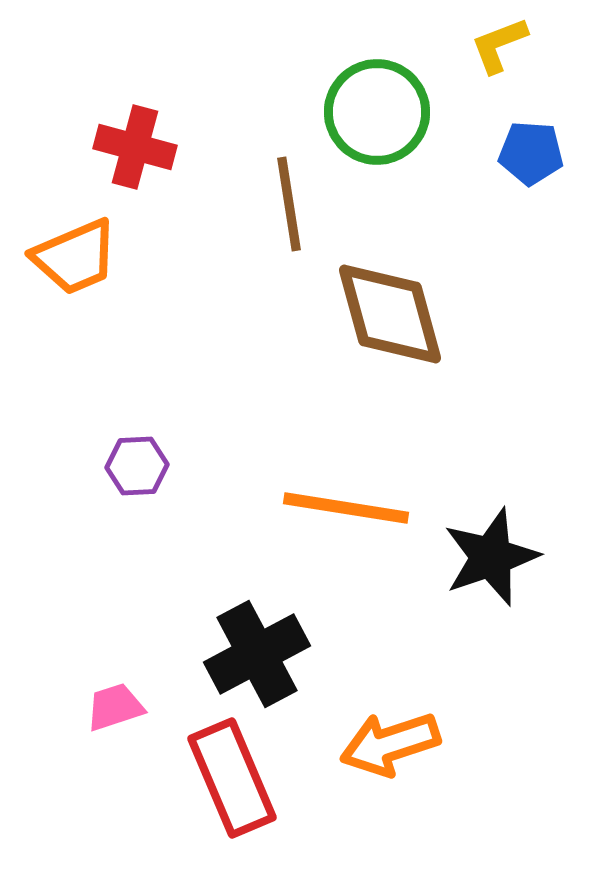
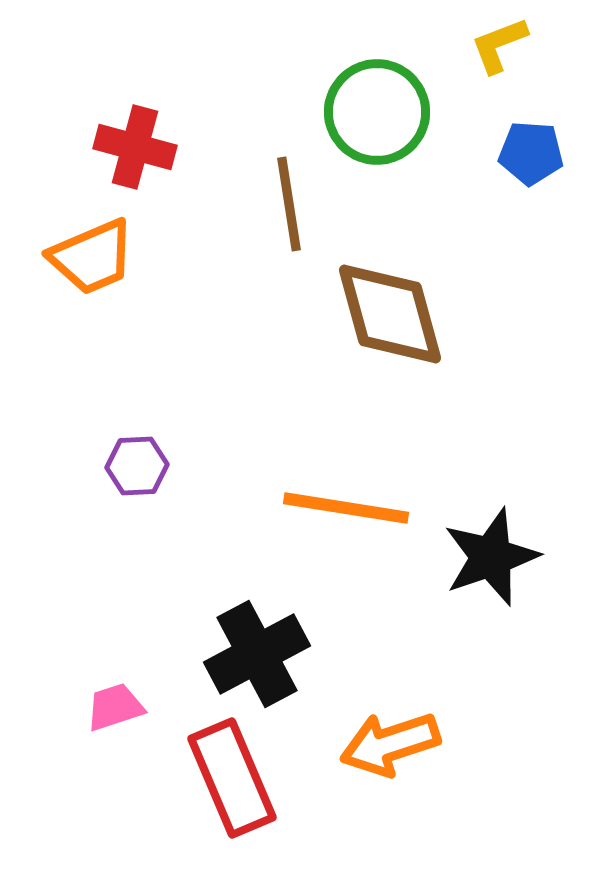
orange trapezoid: moved 17 px right
